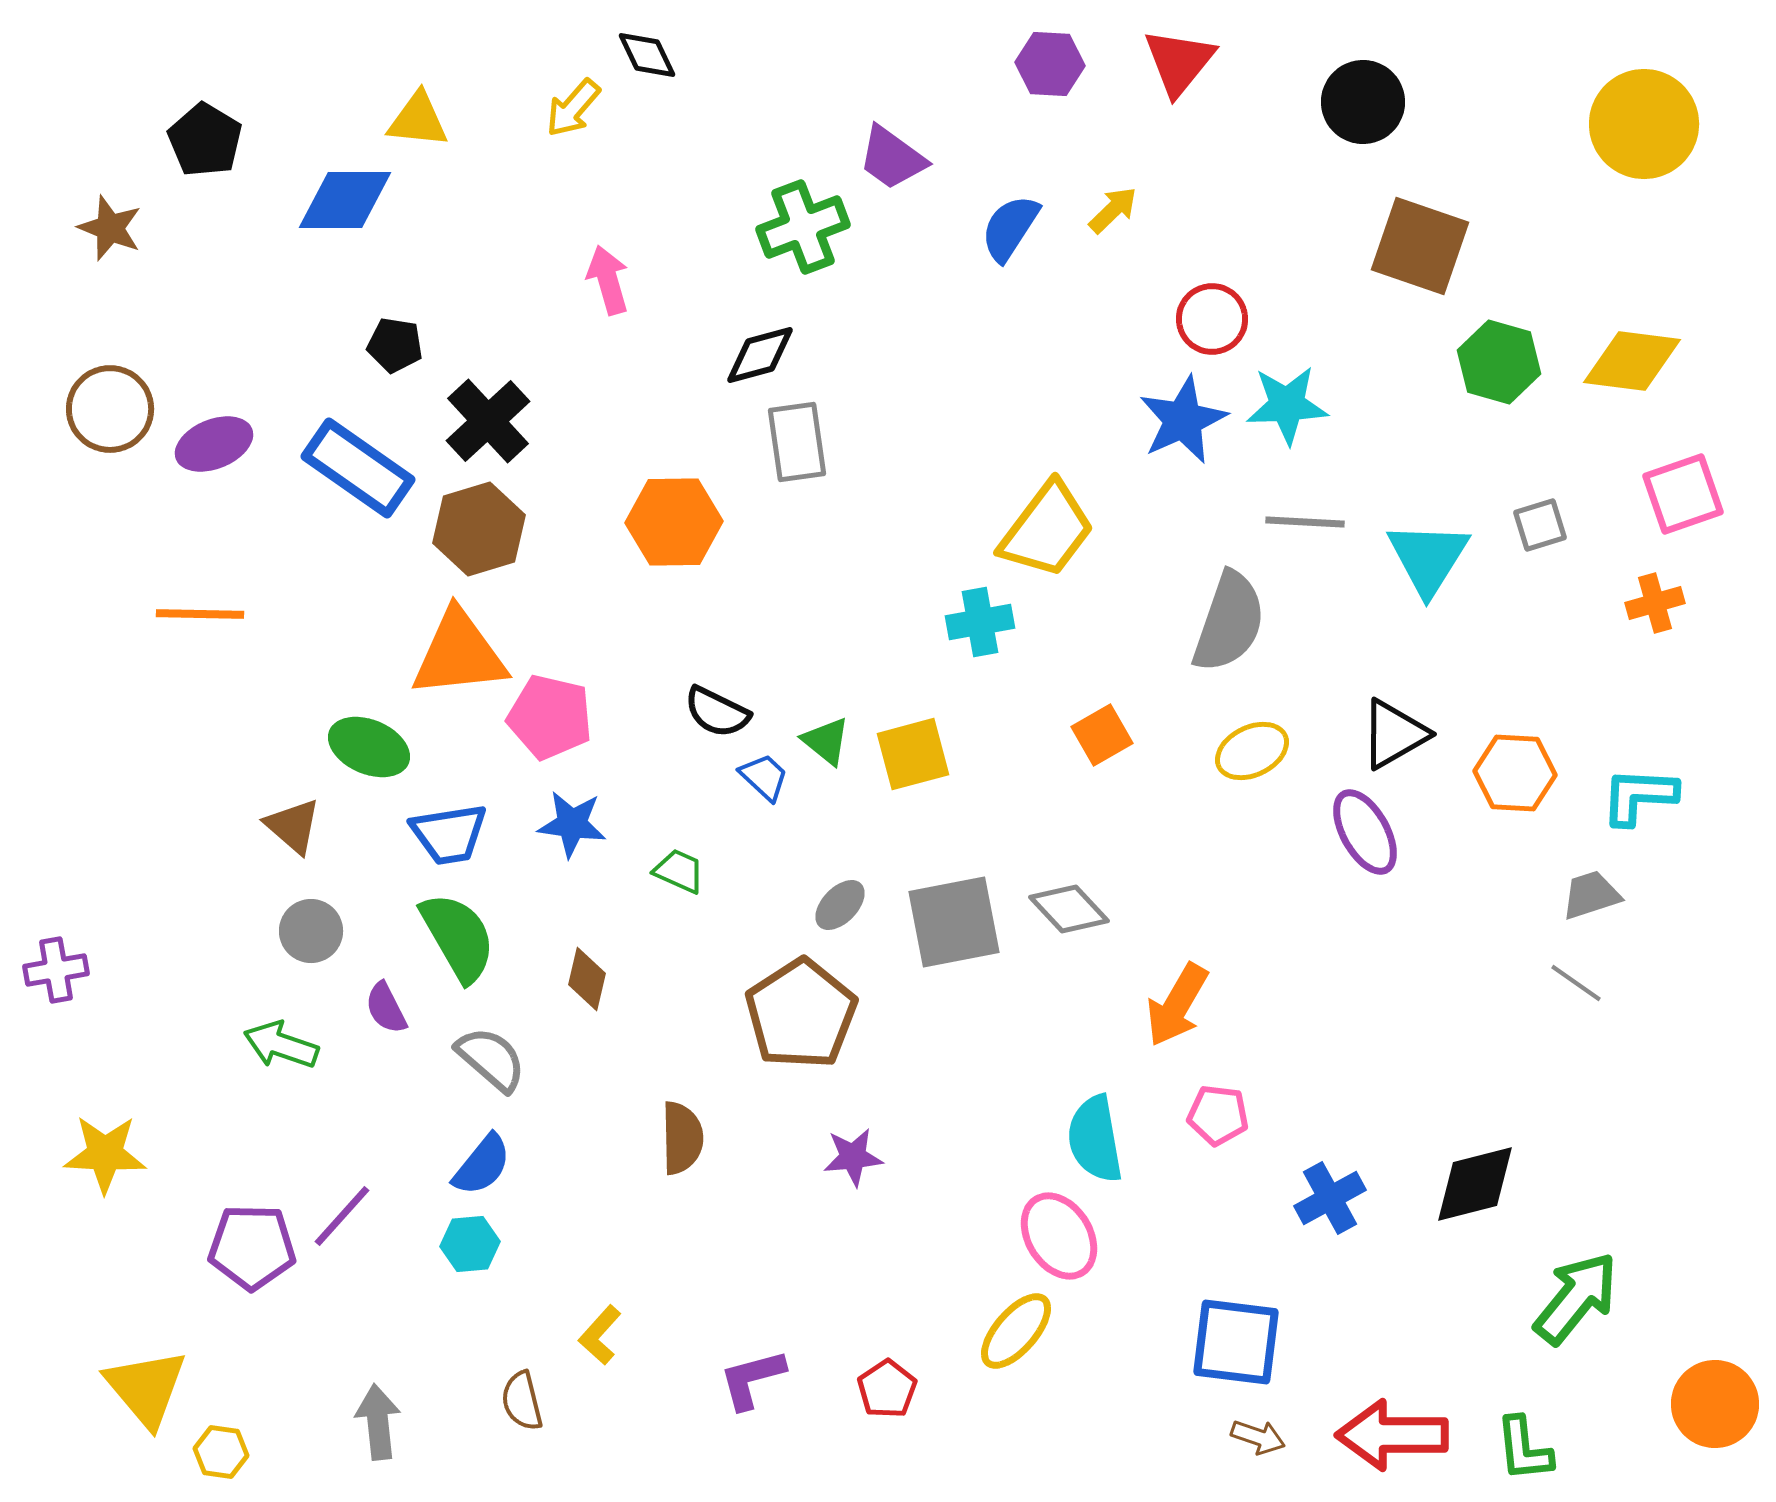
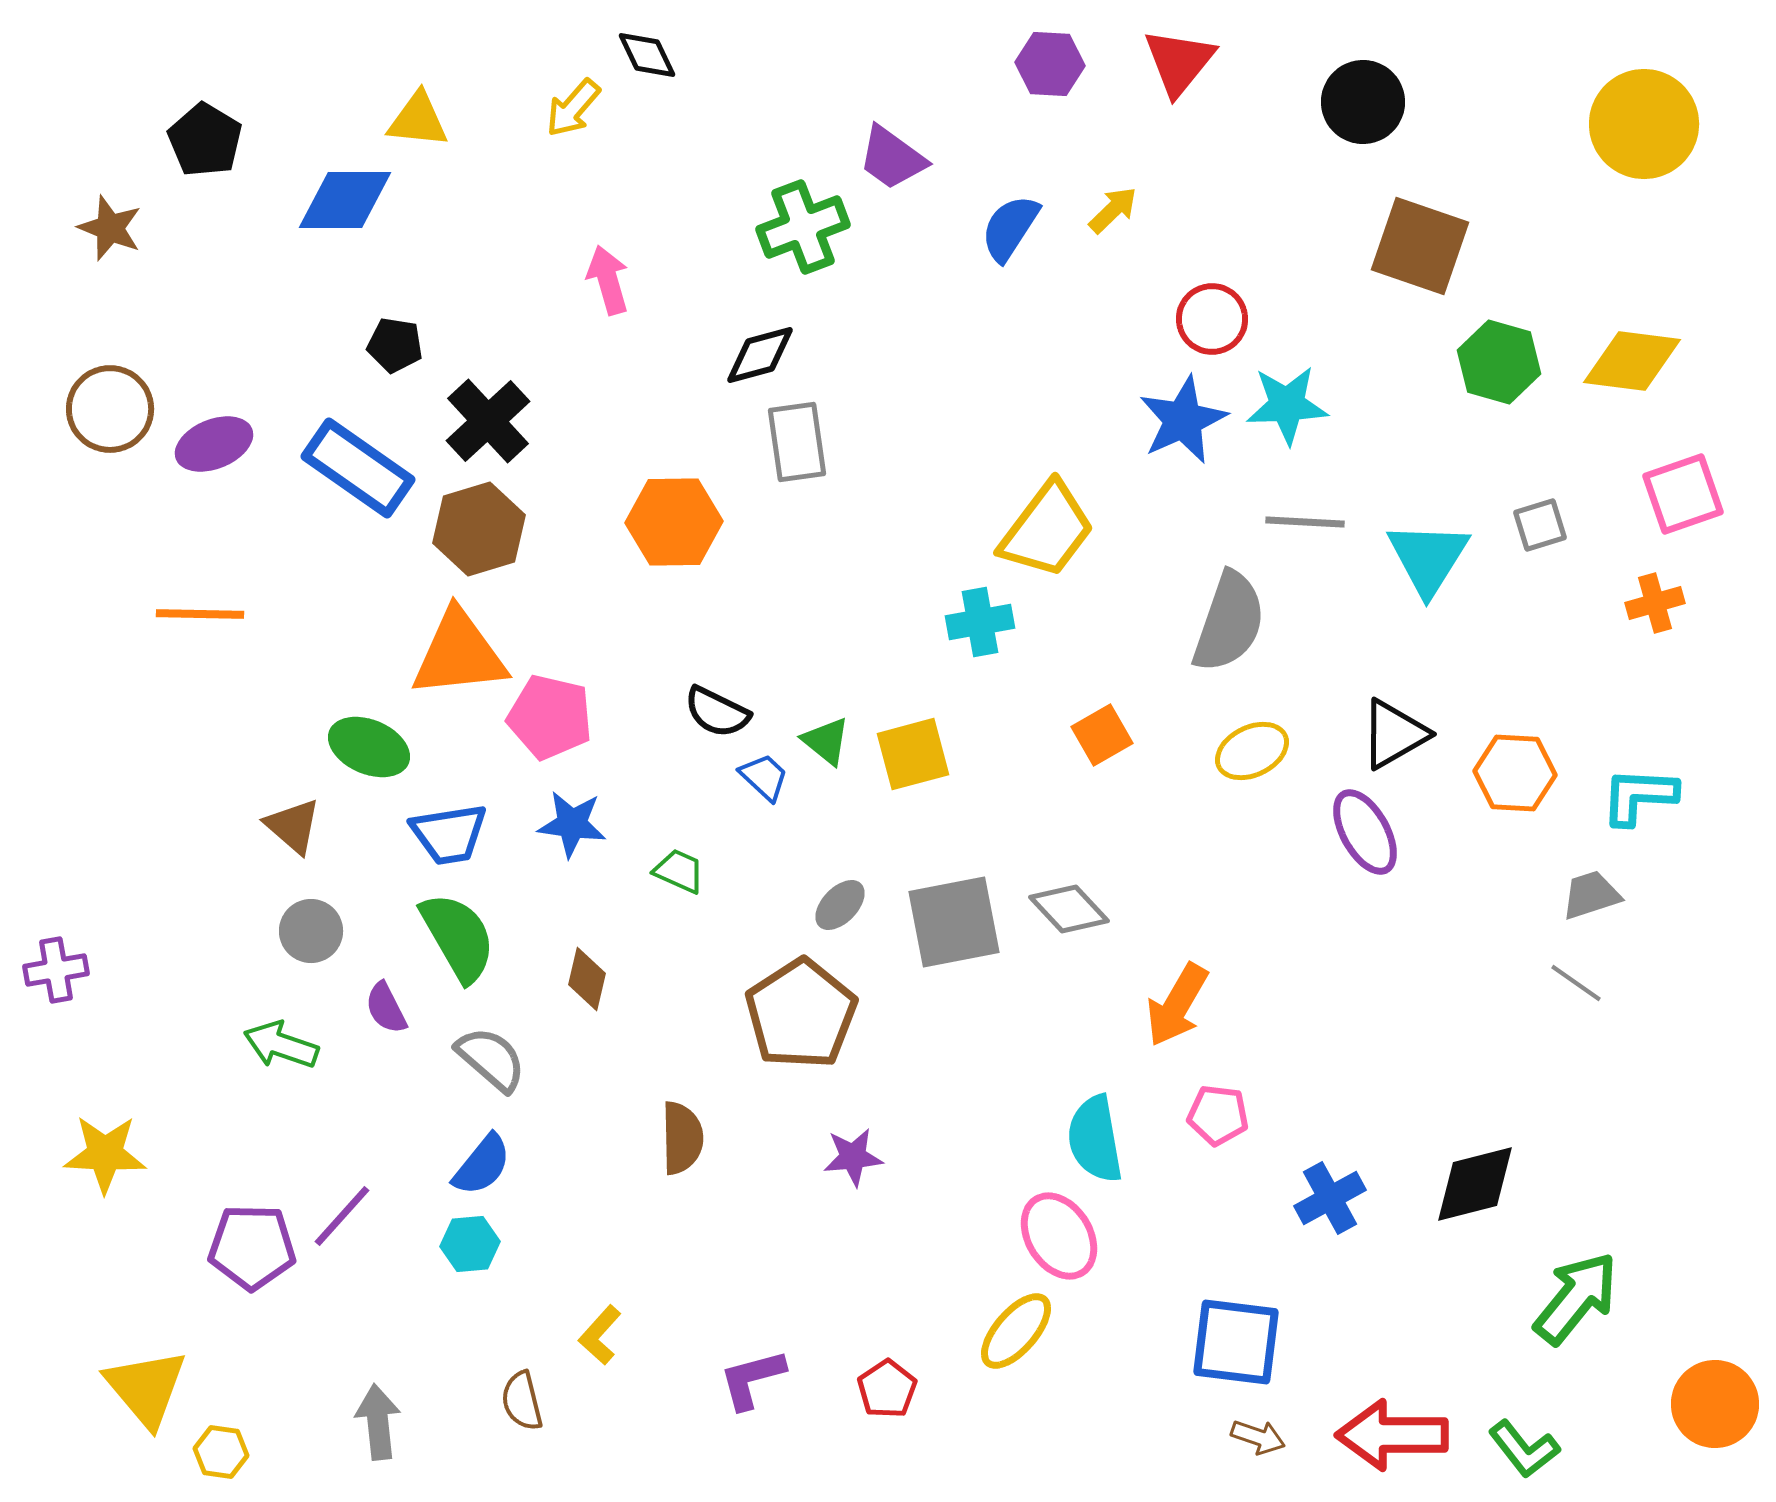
green L-shape at (1524, 1449): rotated 32 degrees counterclockwise
